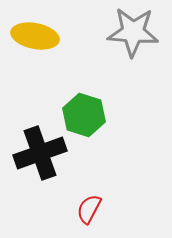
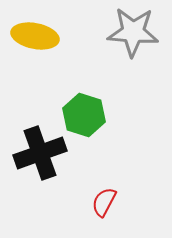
red semicircle: moved 15 px right, 7 px up
